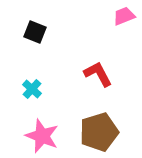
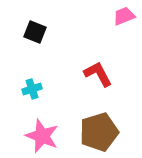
cyan cross: rotated 30 degrees clockwise
